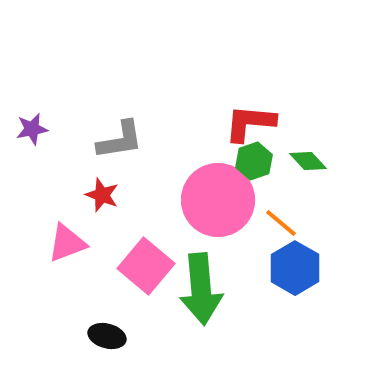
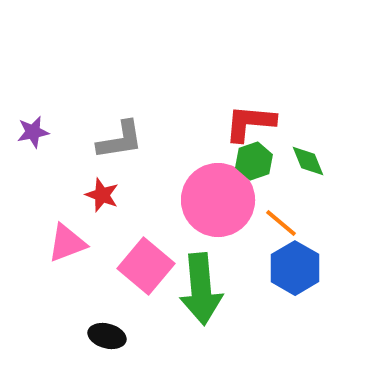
purple star: moved 1 px right, 3 px down
green diamond: rotated 21 degrees clockwise
